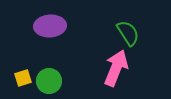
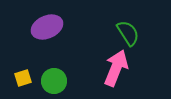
purple ellipse: moved 3 px left, 1 px down; rotated 20 degrees counterclockwise
green circle: moved 5 px right
